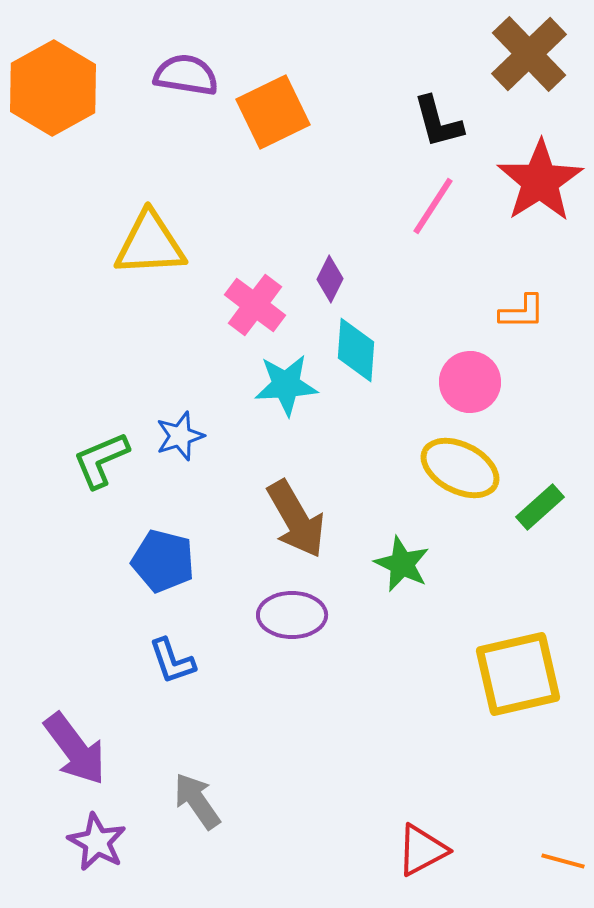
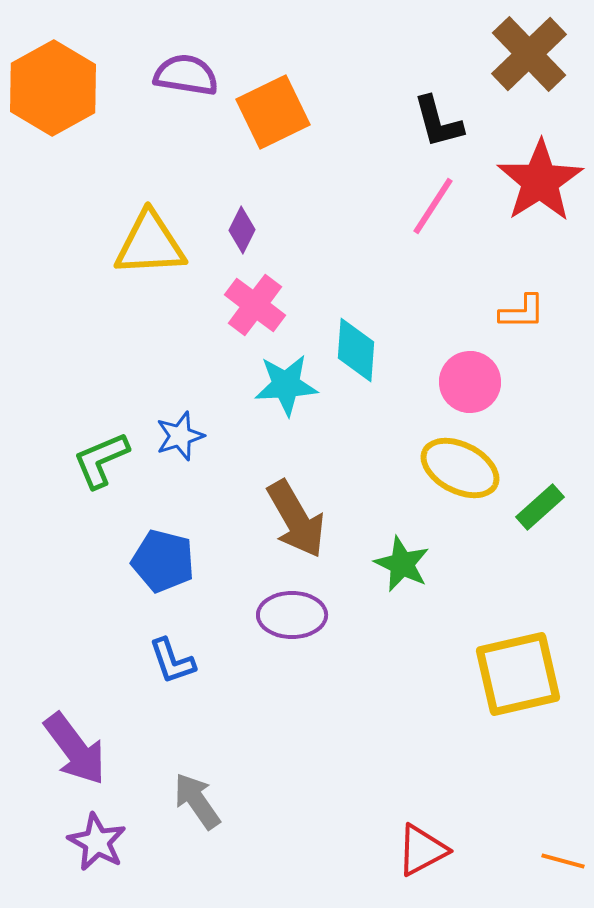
purple diamond: moved 88 px left, 49 px up
